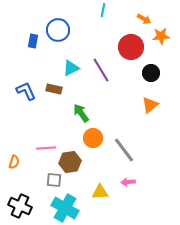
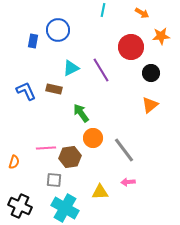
orange arrow: moved 2 px left, 6 px up
brown hexagon: moved 5 px up
